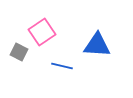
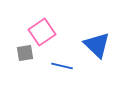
blue triangle: rotated 40 degrees clockwise
gray square: moved 6 px right, 1 px down; rotated 36 degrees counterclockwise
